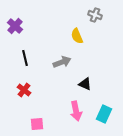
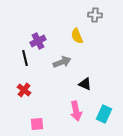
gray cross: rotated 16 degrees counterclockwise
purple cross: moved 23 px right, 15 px down; rotated 21 degrees clockwise
